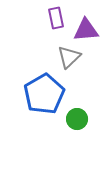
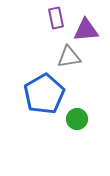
gray triangle: rotated 35 degrees clockwise
